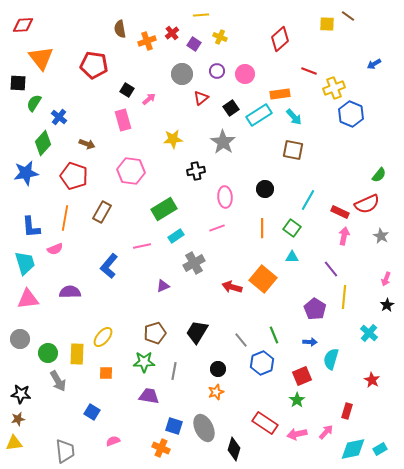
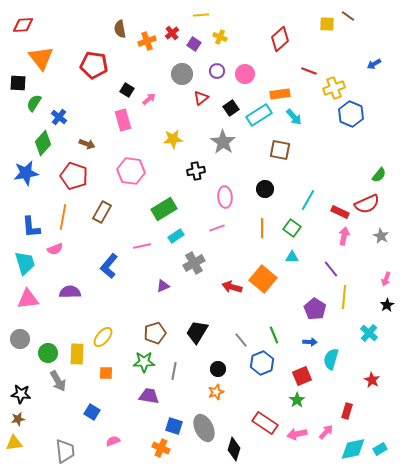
brown square at (293, 150): moved 13 px left
orange line at (65, 218): moved 2 px left, 1 px up
